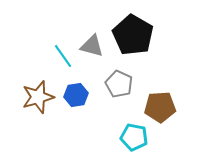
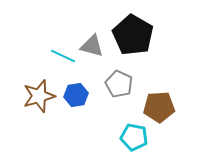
cyan line: rotated 30 degrees counterclockwise
brown star: moved 1 px right, 1 px up
brown pentagon: moved 1 px left
